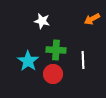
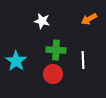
orange arrow: moved 3 px left
cyan star: moved 12 px left
